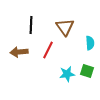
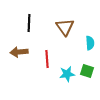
black line: moved 2 px left, 2 px up
red line: moved 1 px left, 9 px down; rotated 30 degrees counterclockwise
